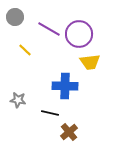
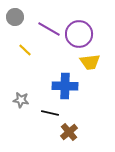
gray star: moved 3 px right
